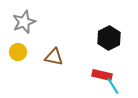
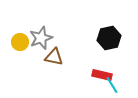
gray star: moved 17 px right, 16 px down
black hexagon: rotated 15 degrees clockwise
yellow circle: moved 2 px right, 10 px up
cyan line: moved 1 px left, 1 px up
